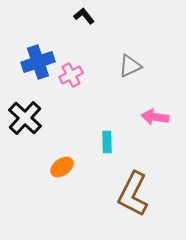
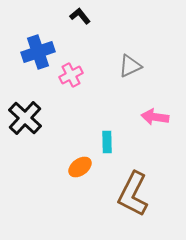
black L-shape: moved 4 px left
blue cross: moved 10 px up
orange ellipse: moved 18 px right
